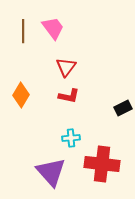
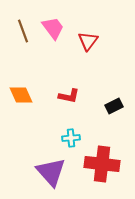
brown line: rotated 20 degrees counterclockwise
red triangle: moved 22 px right, 26 px up
orange diamond: rotated 55 degrees counterclockwise
black rectangle: moved 9 px left, 2 px up
